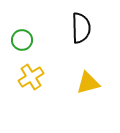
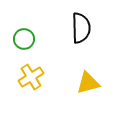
green circle: moved 2 px right, 1 px up
